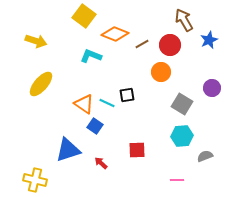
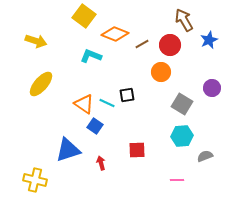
red arrow: rotated 32 degrees clockwise
